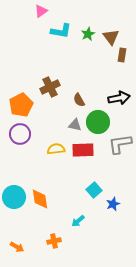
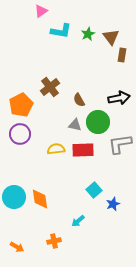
brown cross: rotated 12 degrees counterclockwise
